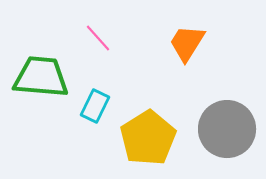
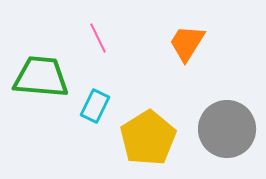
pink line: rotated 16 degrees clockwise
